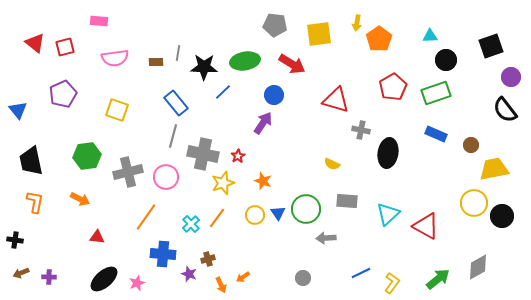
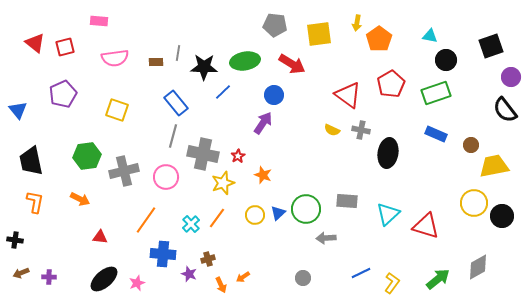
cyan triangle at (430, 36): rotated 14 degrees clockwise
red pentagon at (393, 87): moved 2 px left, 3 px up
red triangle at (336, 100): moved 12 px right, 5 px up; rotated 20 degrees clockwise
yellow semicircle at (332, 164): moved 34 px up
yellow trapezoid at (494, 169): moved 3 px up
gray cross at (128, 172): moved 4 px left, 1 px up
orange star at (263, 181): moved 6 px up
blue triangle at (278, 213): rotated 21 degrees clockwise
orange line at (146, 217): moved 3 px down
red triangle at (426, 226): rotated 12 degrees counterclockwise
red triangle at (97, 237): moved 3 px right
